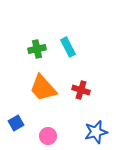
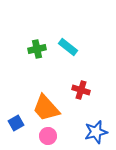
cyan rectangle: rotated 24 degrees counterclockwise
orange trapezoid: moved 3 px right, 20 px down
